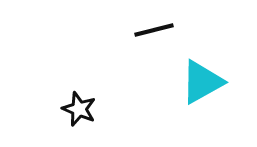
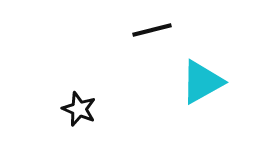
black line: moved 2 px left
